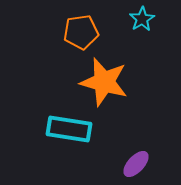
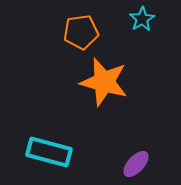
cyan rectangle: moved 20 px left, 23 px down; rotated 6 degrees clockwise
